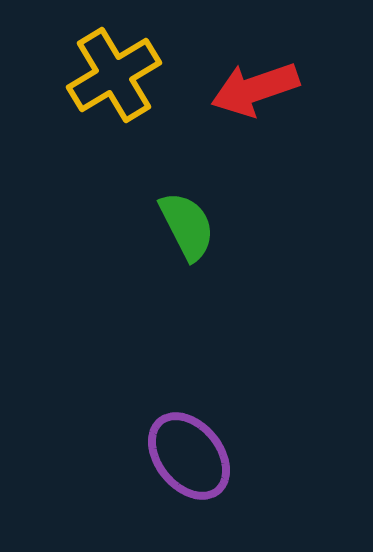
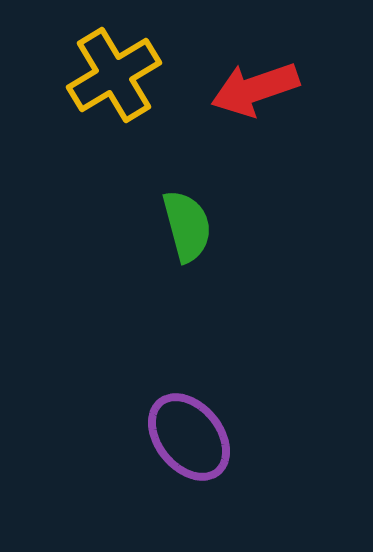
green semicircle: rotated 12 degrees clockwise
purple ellipse: moved 19 px up
